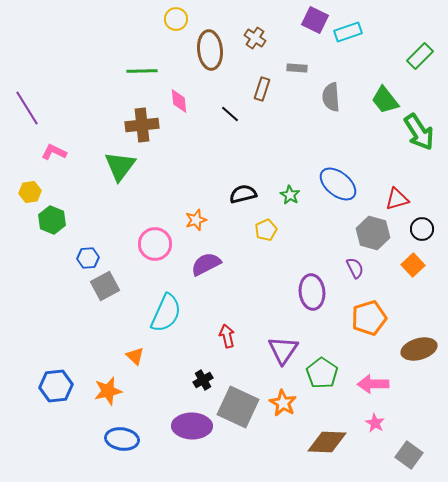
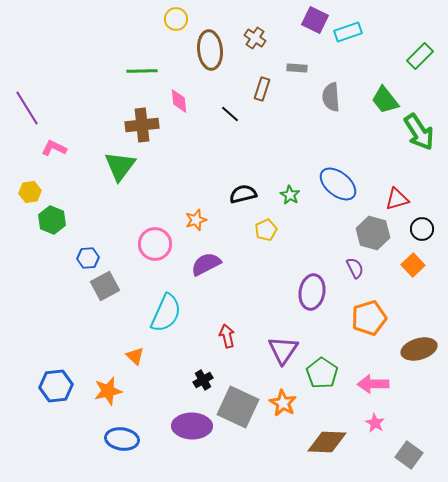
pink L-shape at (54, 152): moved 4 px up
purple ellipse at (312, 292): rotated 16 degrees clockwise
